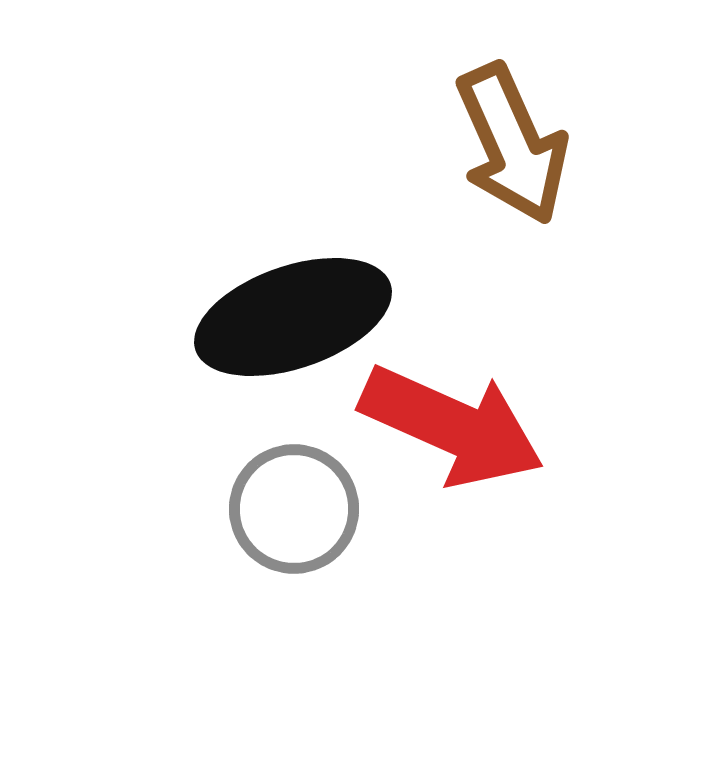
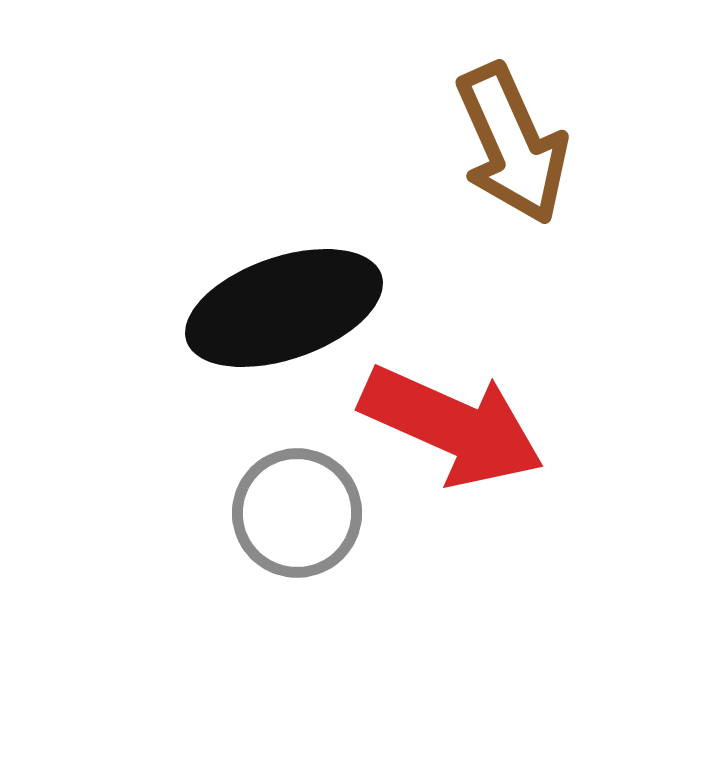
black ellipse: moved 9 px left, 9 px up
gray circle: moved 3 px right, 4 px down
